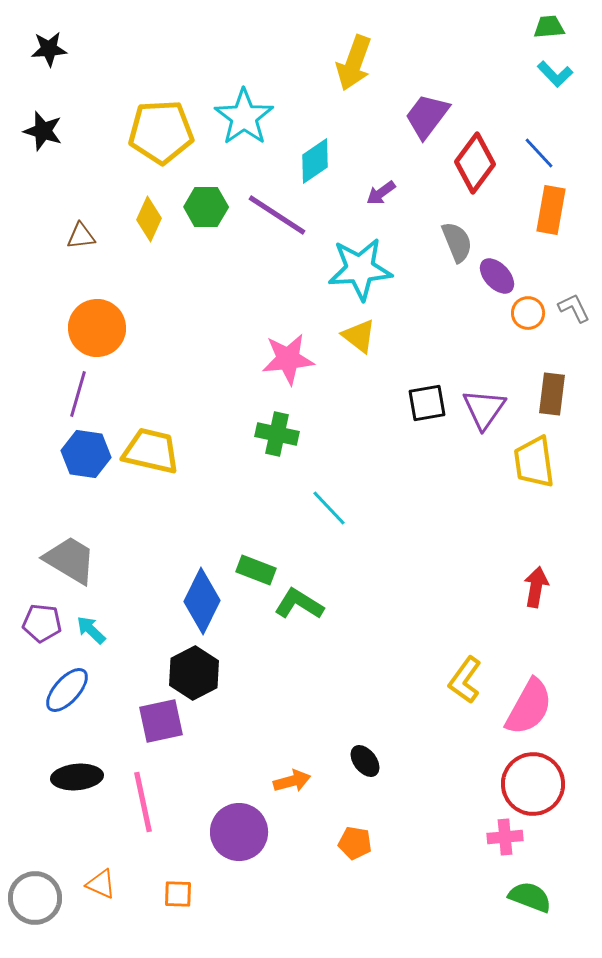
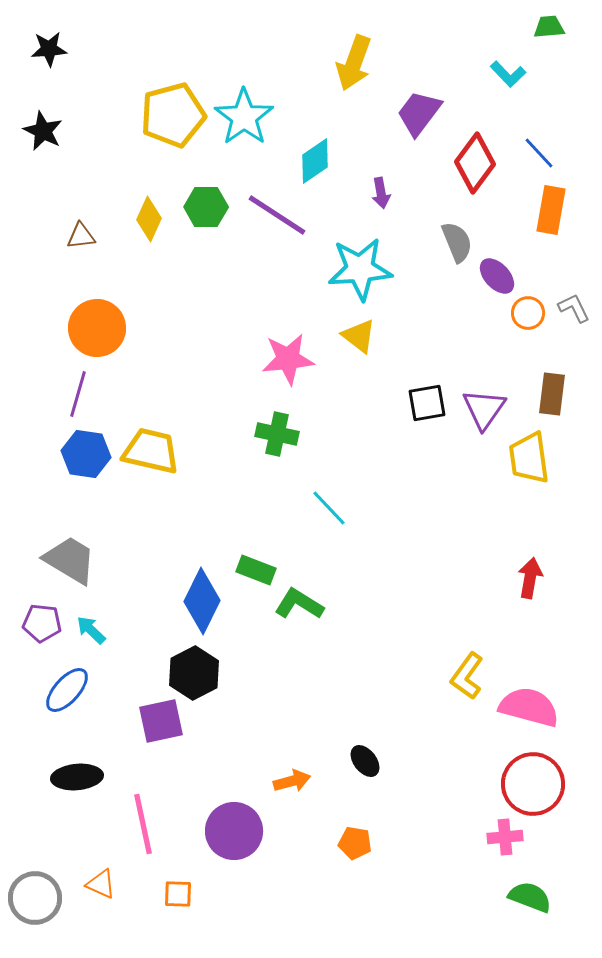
cyan L-shape at (555, 74): moved 47 px left
purple trapezoid at (427, 116): moved 8 px left, 3 px up
black star at (43, 131): rotated 9 degrees clockwise
yellow pentagon at (161, 132): moved 12 px right, 17 px up; rotated 12 degrees counterclockwise
purple arrow at (381, 193): rotated 64 degrees counterclockwise
yellow trapezoid at (534, 462): moved 5 px left, 4 px up
red arrow at (536, 587): moved 6 px left, 9 px up
yellow L-shape at (465, 680): moved 2 px right, 4 px up
pink semicircle at (529, 707): rotated 104 degrees counterclockwise
pink line at (143, 802): moved 22 px down
purple circle at (239, 832): moved 5 px left, 1 px up
